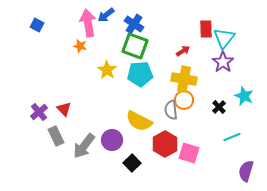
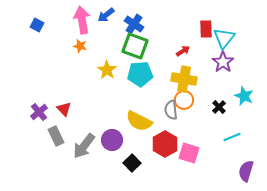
pink arrow: moved 6 px left, 3 px up
